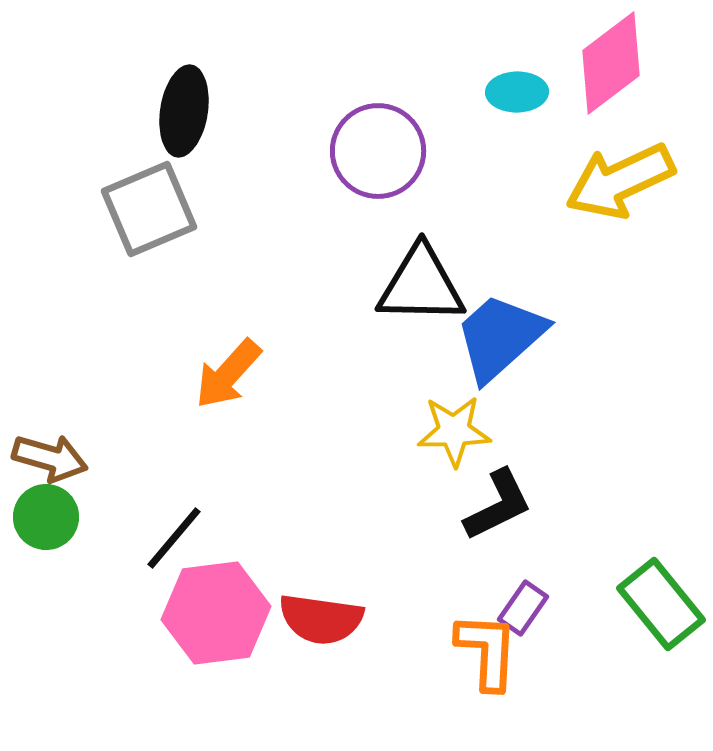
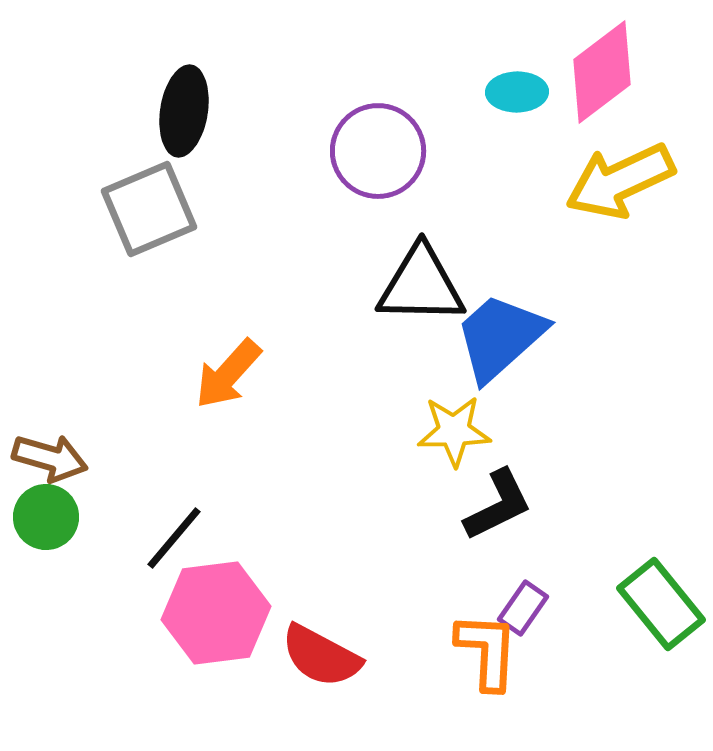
pink diamond: moved 9 px left, 9 px down
red semicircle: moved 37 px down; rotated 20 degrees clockwise
